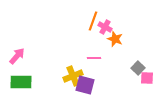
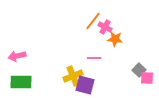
orange line: rotated 18 degrees clockwise
orange star: rotated 14 degrees counterclockwise
pink arrow: rotated 144 degrees counterclockwise
gray square: moved 1 px right, 2 px down
